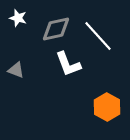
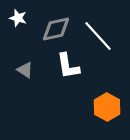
white L-shape: moved 2 px down; rotated 12 degrees clockwise
gray triangle: moved 9 px right; rotated 12 degrees clockwise
